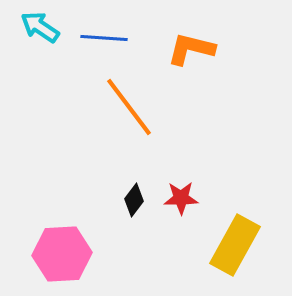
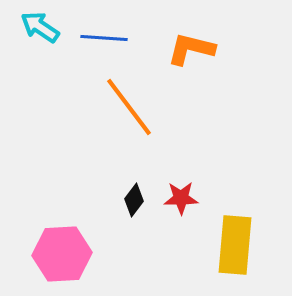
yellow rectangle: rotated 24 degrees counterclockwise
